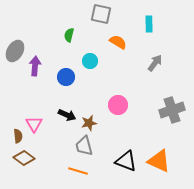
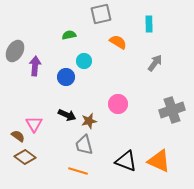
gray square: rotated 25 degrees counterclockwise
green semicircle: rotated 64 degrees clockwise
cyan circle: moved 6 px left
pink circle: moved 1 px up
brown star: moved 2 px up
brown semicircle: rotated 48 degrees counterclockwise
gray trapezoid: moved 1 px up
brown diamond: moved 1 px right, 1 px up
